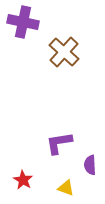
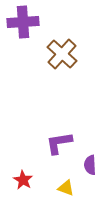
purple cross: rotated 16 degrees counterclockwise
brown cross: moved 2 px left, 2 px down
